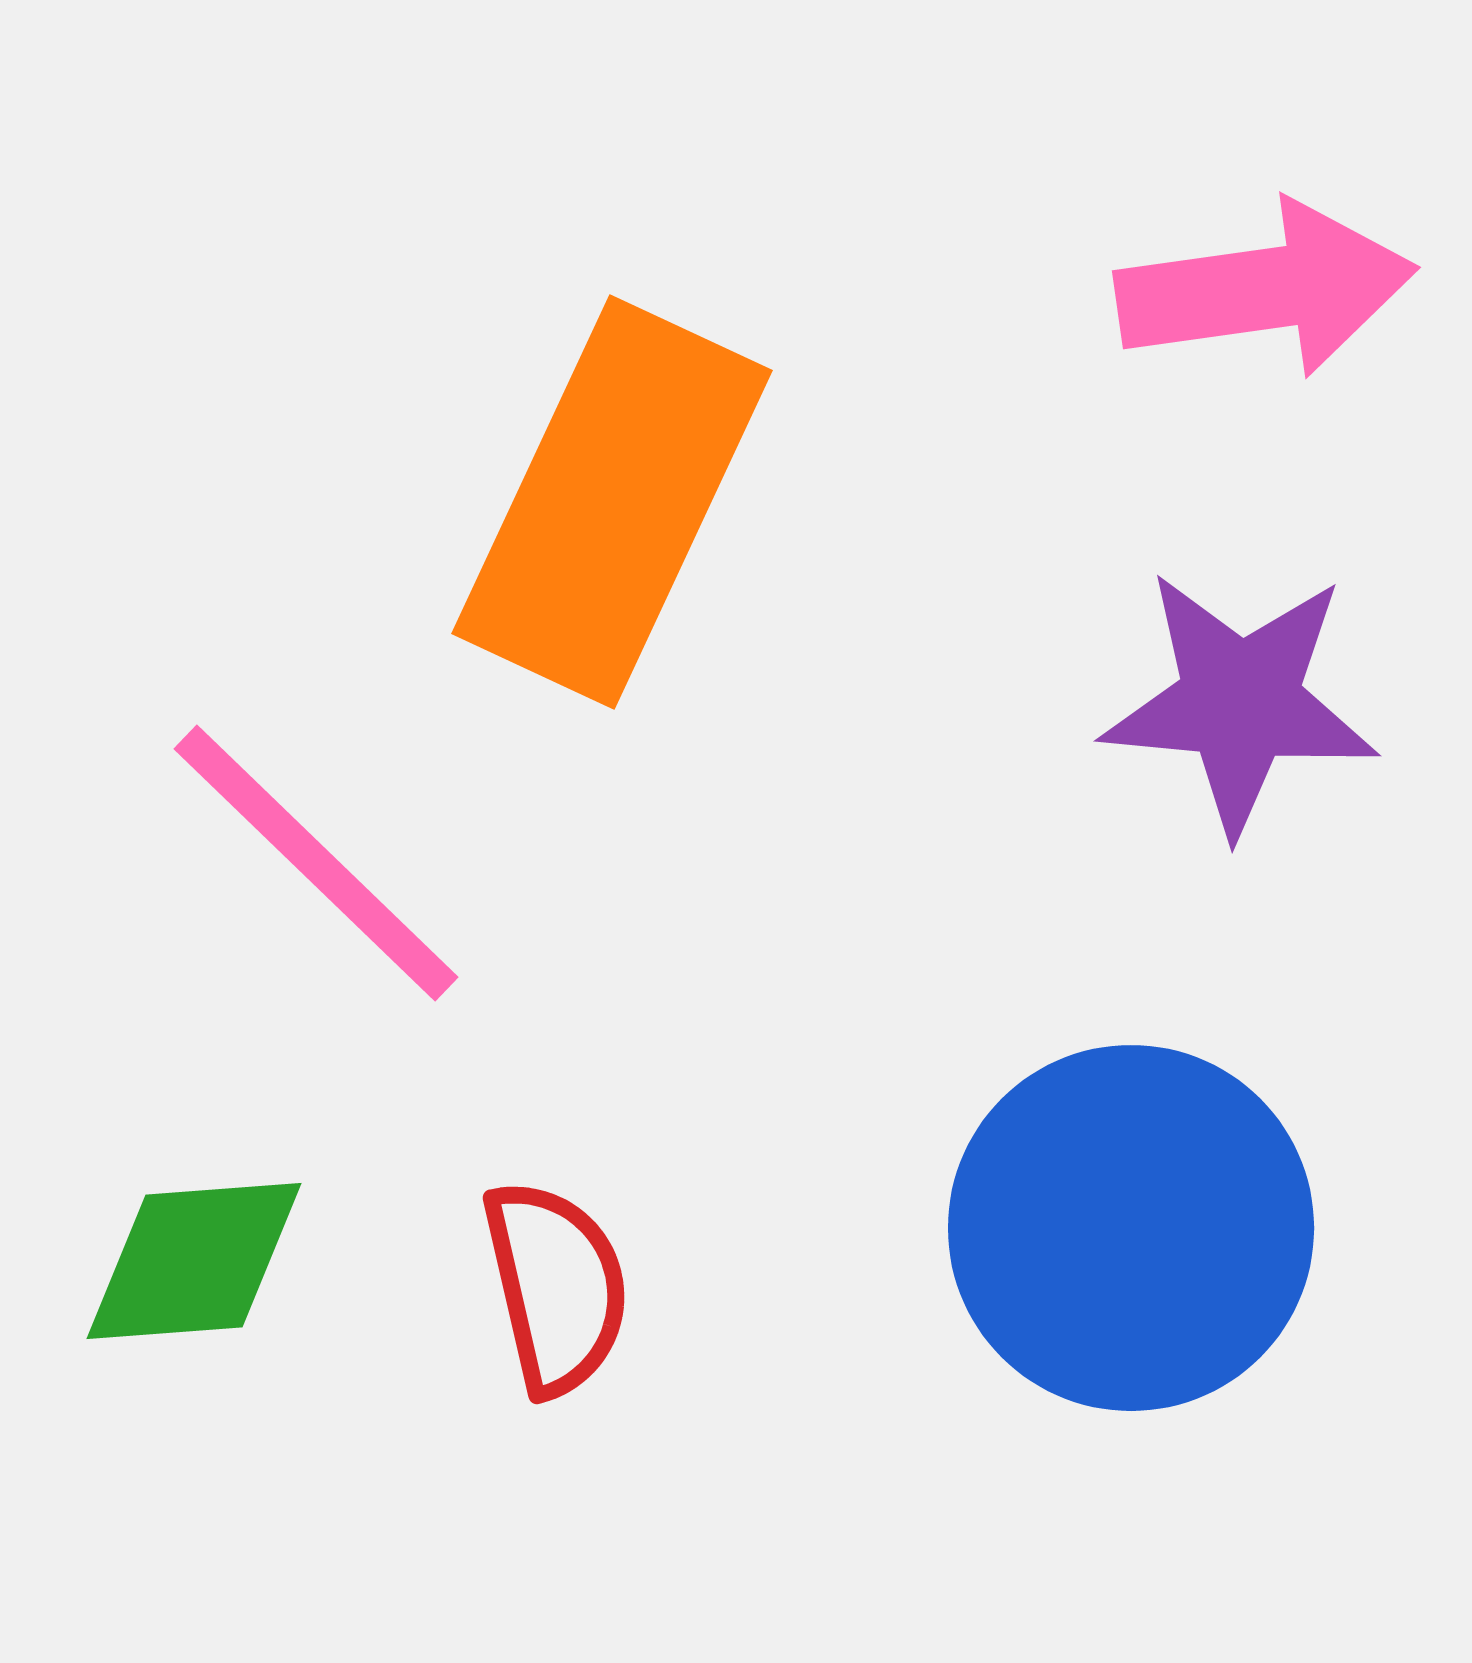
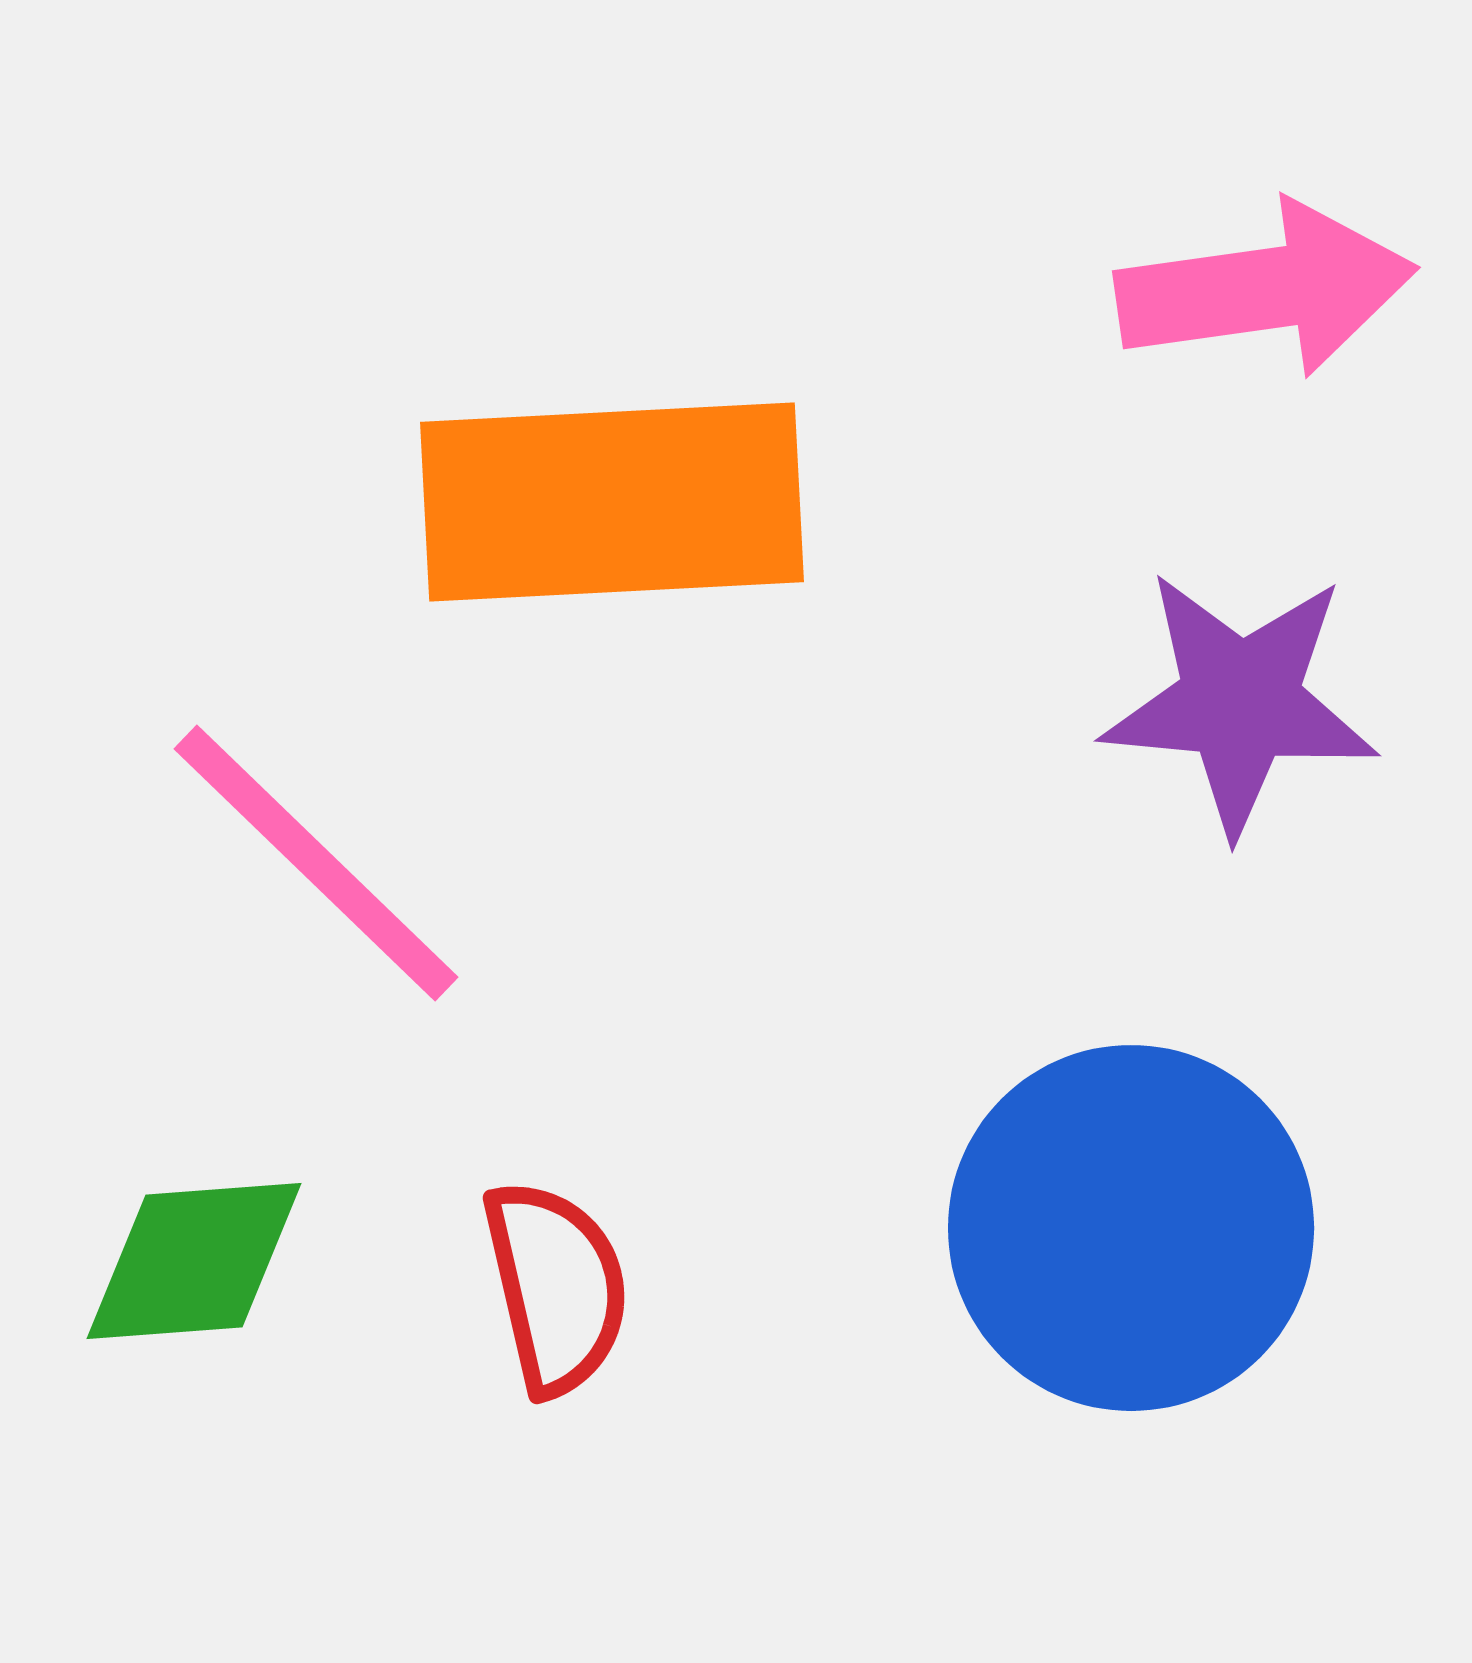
orange rectangle: rotated 62 degrees clockwise
